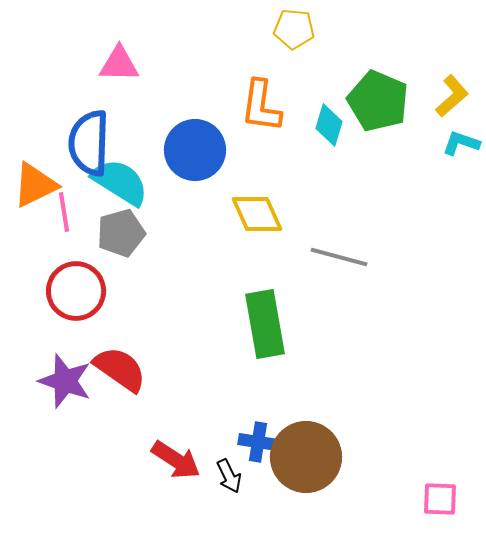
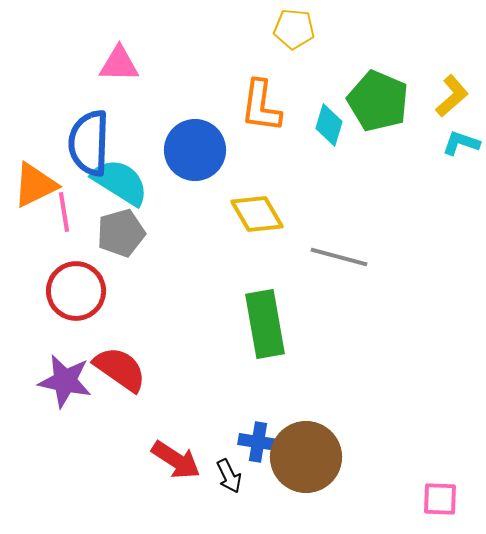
yellow diamond: rotated 6 degrees counterclockwise
purple star: rotated 8 degrees counterclockwise
